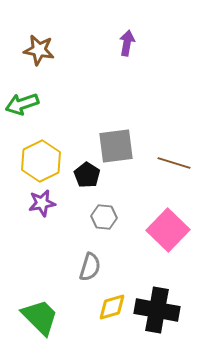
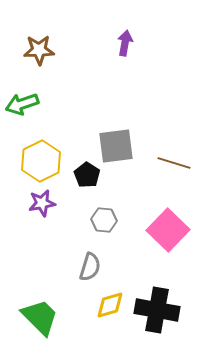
purple arrow: moved 2 px left
brown star: rotated 12 degrees counterclockwise
gray hexagon: moved 3 px down
yellow diamond: moved 2 px left, 2 px up
